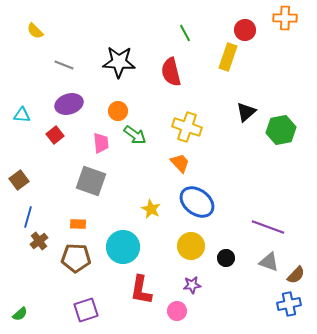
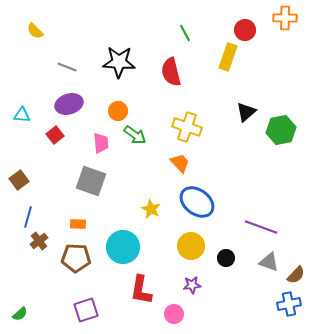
gray line: moved 3 px right, 2 px down
purple line: moved 7 px left
pink circle: moved 3 px left, 3 px down
